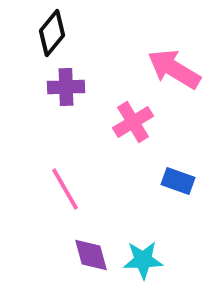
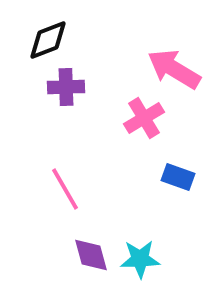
black diamond: moved 4 px left, 7 px down; rotated 30 degrees clockwise
pink cross: moved 11 px right, 4 px up
blue rectangle: moved 4 px up
cyan star: moved 3 px left, 1 px up
